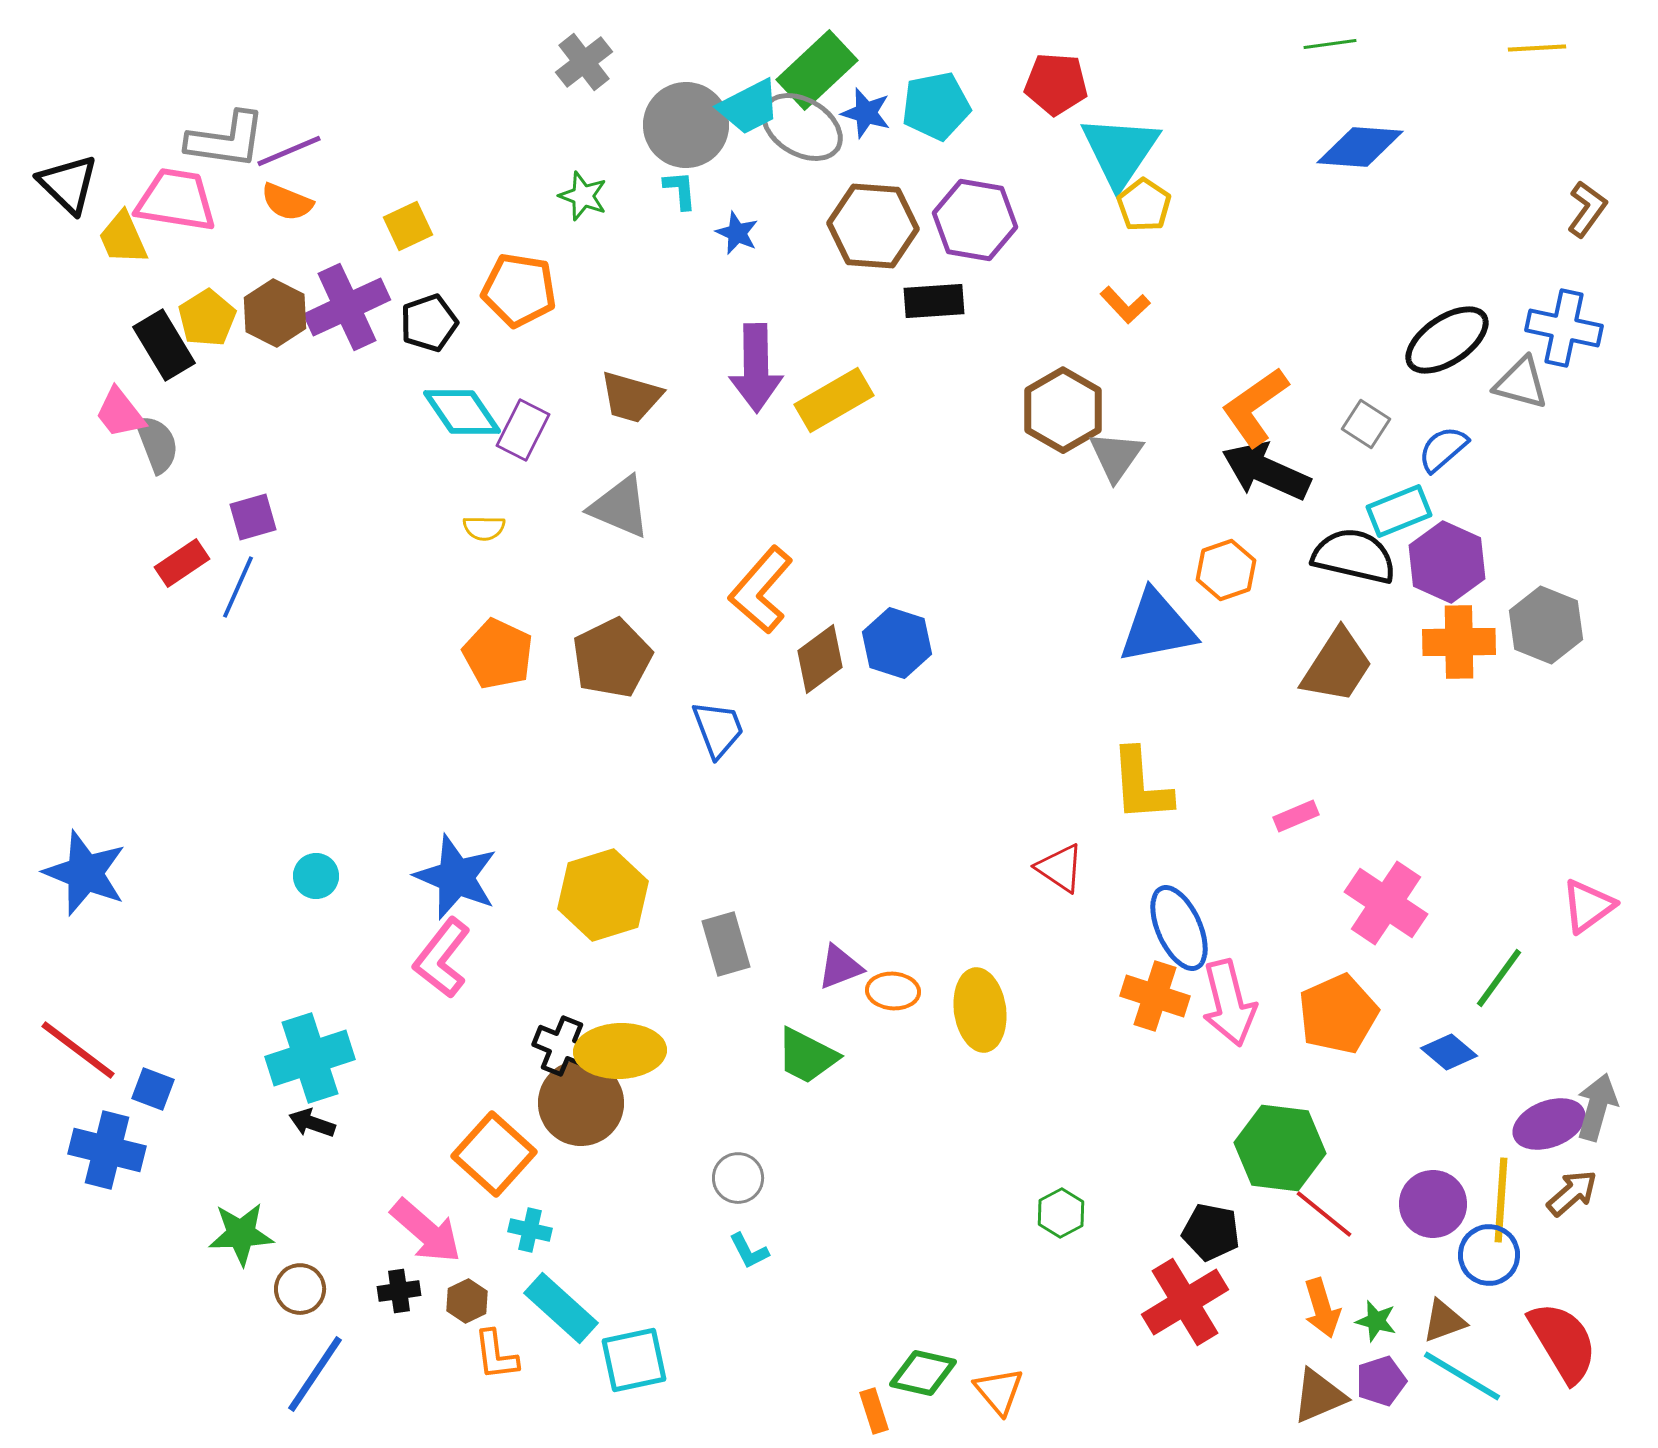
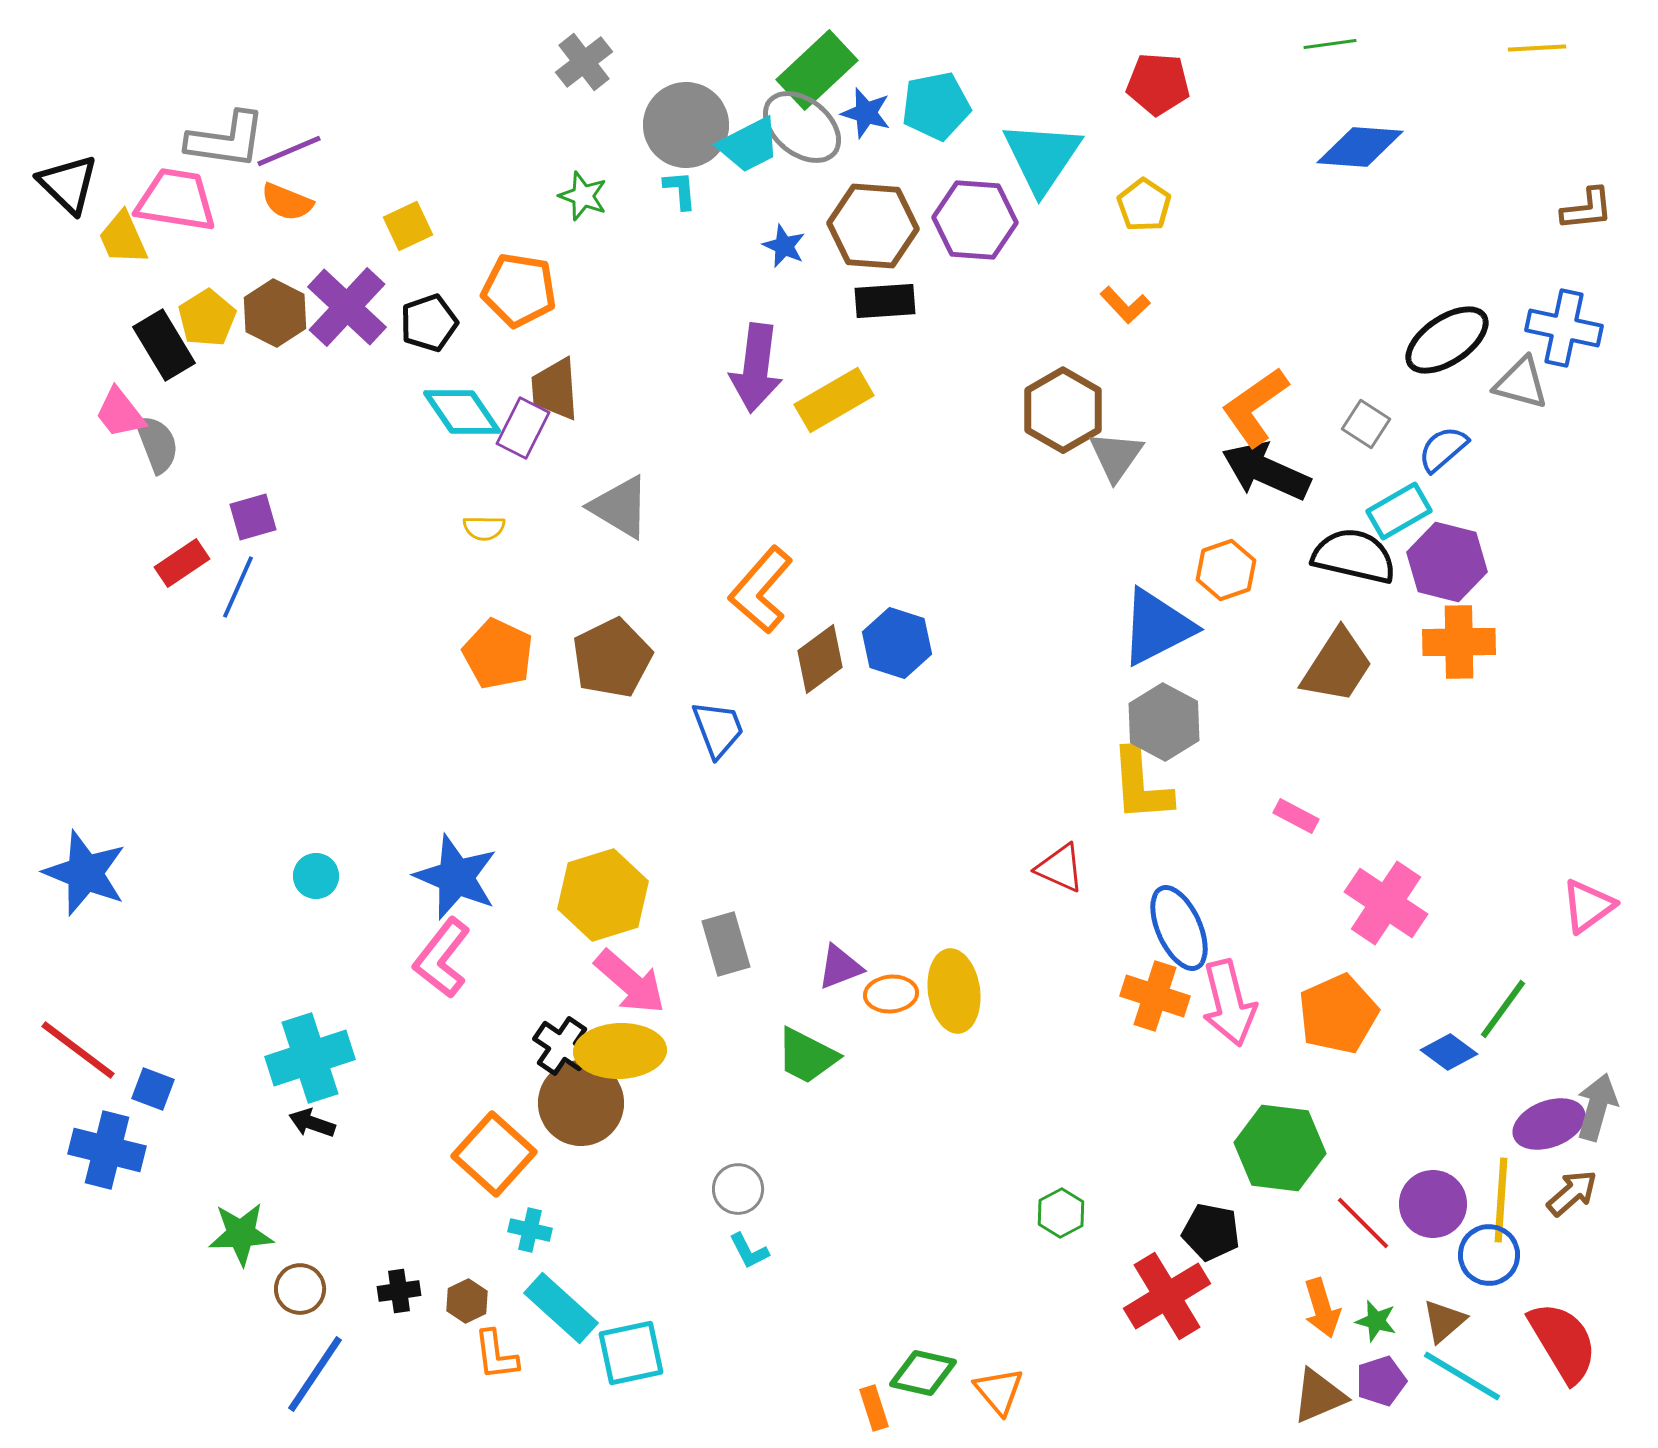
red pentagon at (1056, 84): moved 102 px right
cyan trapezoid at (749, 107): moved 38 px down
gray ellipse at (802, 127): rotated 8 degrees clockwise
cyan triangle at (1120, 151): moved 78 px left, 6 px down
brown L-shape at (1587, 209): rotated 48 degrees clockwise
purple hexagon at (975, 220): rotated 6 degrees counterclockwise
blue star at (737, 233): moved 47 px right, 13 px down
black rectangle at (934, 301): moved 49 px left
purple cross at (347, 307): rotated 22 degrees counterclockwise
purple arrow at (756, 368): rotated 8 degrees clockwise
brown trapezoid at (631, 397): moved 76 px left, 8 px up; rotated 70 degrees clockwise
purple rectangle at (523, 430): moved 2 px up
gray triangle at (620, 507): rotated 8 degrees clockwise
cyan rectangle at (1399, 511): rotated 8 degrees counterclockwise
purple hexagon at (1447, 562): rotated 10 degrees counterclockwise
gray hexagon at (1546, 625): moved 382 px left, 97 px down; rotated 6 degrees clockwise
blue triangle at (1157, 627): rotated 16 degrees counterclockwise
pink rectangle at (1296, 816): rotated 51 degrees clockwise
red triangle at (1060, 868): rotated 10 degrees counterclockwise
green line at (1499, 978): moved 4 px right, 31 px down
orange ellipse at (893, 991): moved 2 px left, 3 px down; rotated 9 degrees counterclockwise
yellow ellipse at (980, 1010): moved 26 px left, 19 px up
black cross at (562, 1046): rotated 12 degrees clockwise
blue diamond at (1449, 1052): rotated 4 degrees counterclockwise
gray circle at (738, 1178): moved 11 px down
red line at (1324, 1214): moved 39 px right, 9 px down; rotated 6 degrees clockwise
pink arrow at (426, 1231): moved 204 px right, 249 px up
red cross at (1185, 1302): moved 18 px left, 6 px up
brown triangle at (1444, 1321): rotated 21 degrees counterclockwise
cyan square at (634, 1360): moved 3 px left, 7 px up
orange rectangle at (874, 1411): moved 3 px up
